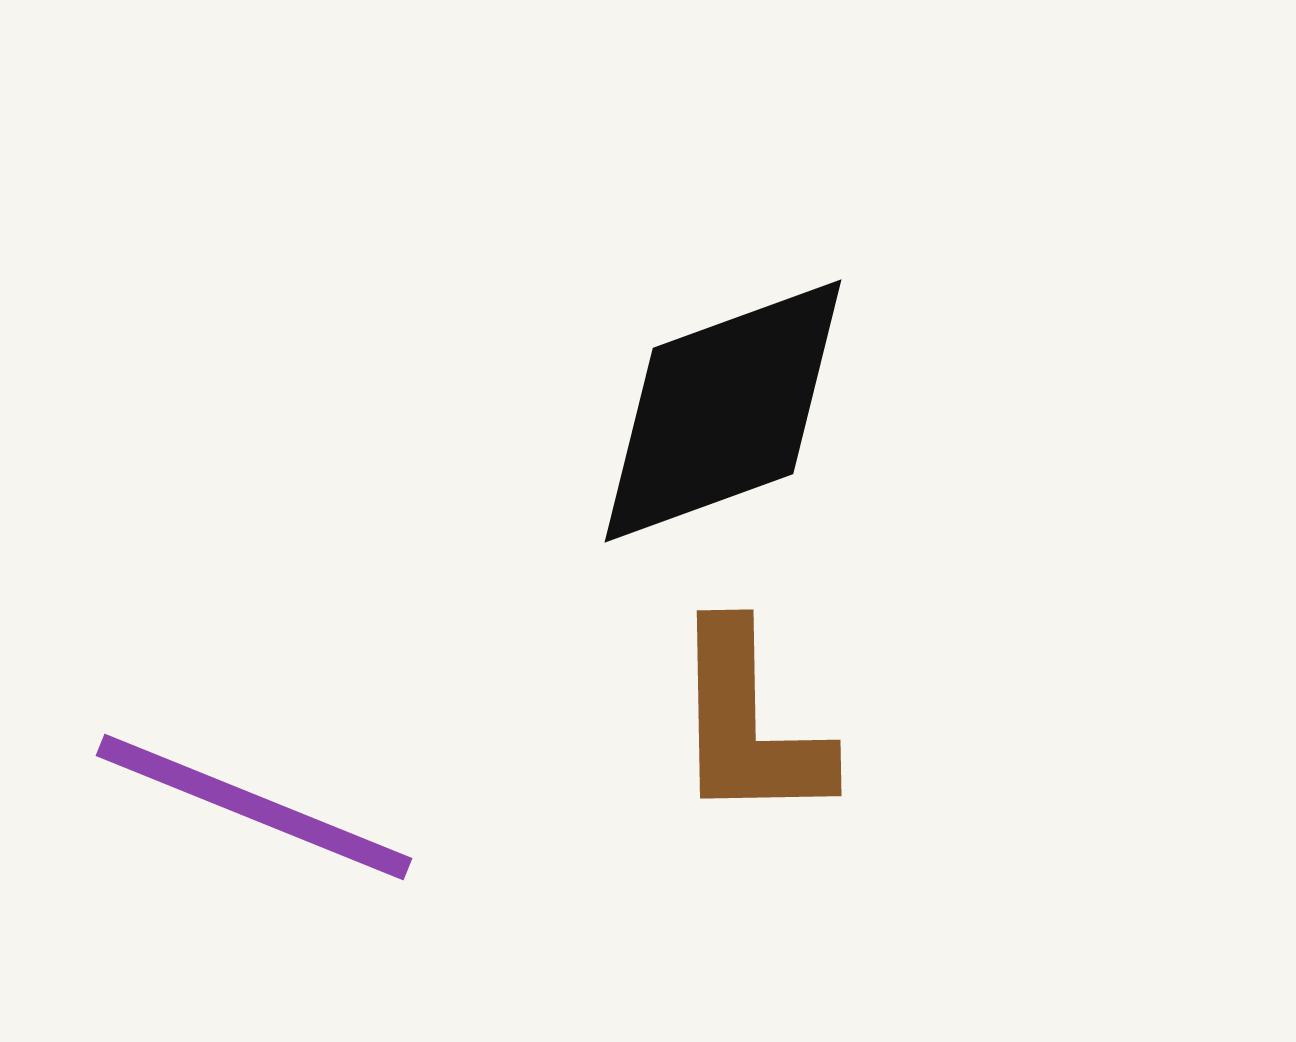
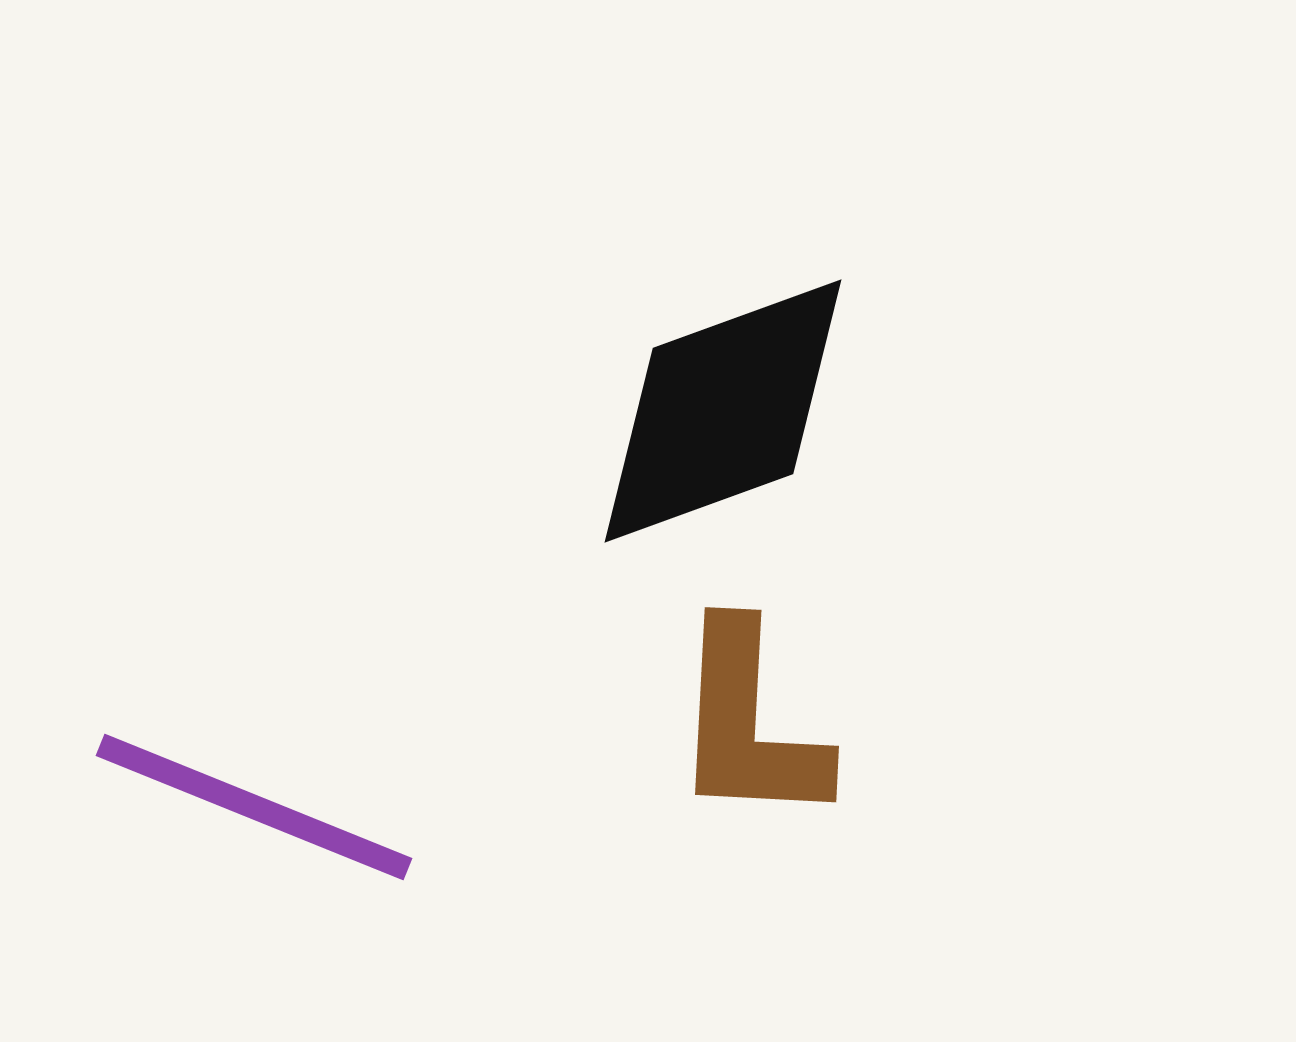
brown L-shape: rotated 4 degrees clockwise
